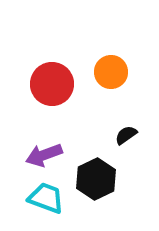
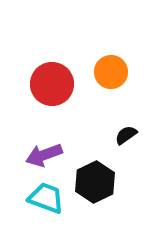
black hexagon: moved 1 px left, 3 px down
